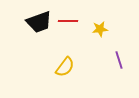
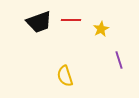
red line: moved 3 px right, 1 px up
yellow star: moved 1 px right; rotated 21 degrees counterclockwise
yellow semicircle: moved 9 px down; rotated 125 degrees clockwise
